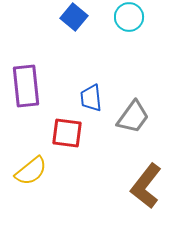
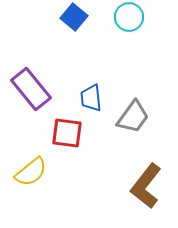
purple rectangle: moved 5 px right, 3 px down; rotated 33 degrees counterclockwise
yellow semicircle: moved 1 px down
